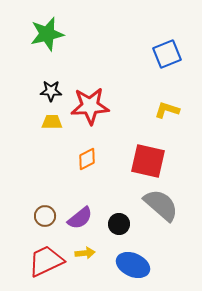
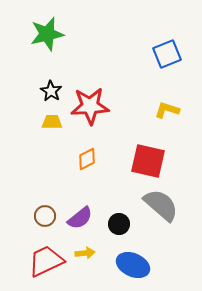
black star: rotated 30 degrees clockwise
